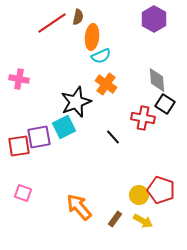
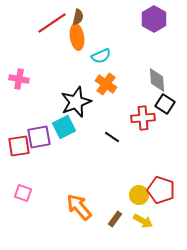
orange ellipse: moved 15 px left; rotated 15 degrees counterclockwise
red cross: rotated 15 degrees counterclockwise
black line: moved 1 px left; rotated 14 degrees counterclockwise
